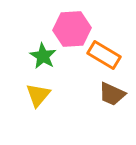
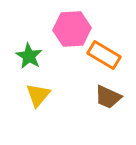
green star: moved 14 px left
brown trapezoid: moved 4 px left, 3 px down
